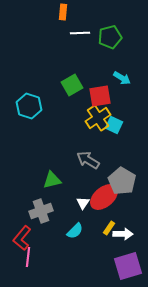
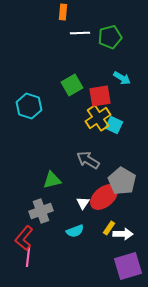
cyan semicircle: rotated 24 degrees clockwise
red L-shape: moved 2 px right
